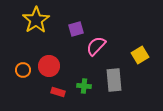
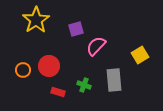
green cross: moved 1 px up; rotated 16 degrees clockwise
